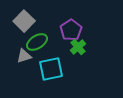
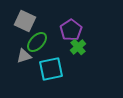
gray square: moved 1 px right; rotated 20 degrees counterclockwise
green ellipse: rotated 15 degrees counterclockwise
